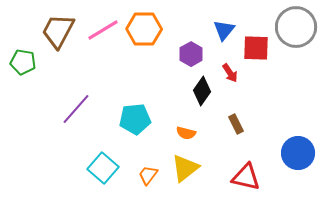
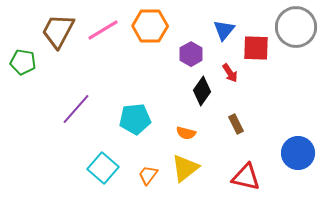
orange hexagon: moved 6 px right, 3 px up
